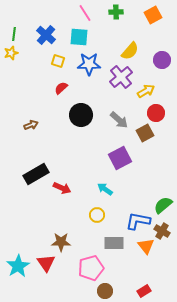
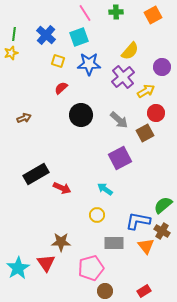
cyan square: rotated 24 degrees counterclockwise
purple circle: moved 7 px down
purple cross: moved 2 px right
brown arrow: moved 7 px left, 7 px up
cyan star: moved 2 px down
